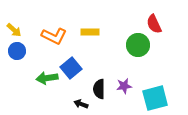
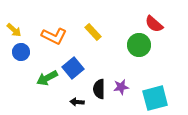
red semicircle: rotated 24 degrees counterclockwise
yellow rectangle: moved 3 px right; rotated 48 degrees clockwise
green circle: moved 1 px right
blue circle: moved 4 px right, 1 px down
blue square: moved 2 px right
green arrow: rotated 20 degrees counterclockwise
purple star: moved 3 px left, 1 px down
black arrow: moved 4 px left, 2 px up; rotated 16 degrees counterclockwise
